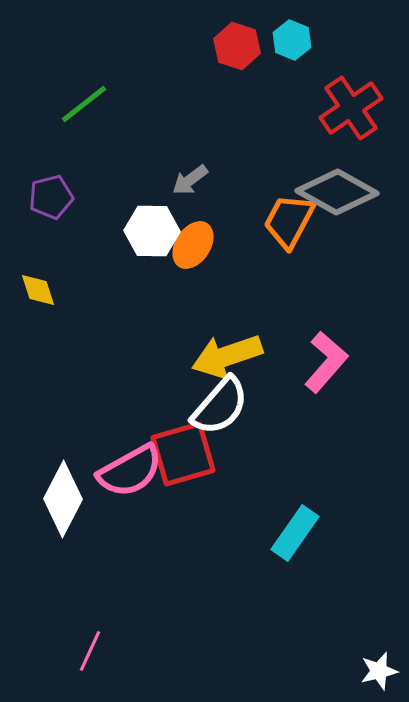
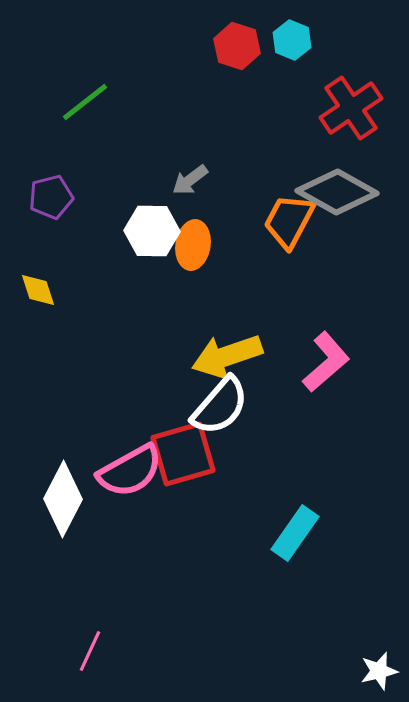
green line: moved 1 px right, 2 px up
orange ellipse: rotated 24 degrees counterclockwise
pink L-shape: rotated 8 degrees clockwise
